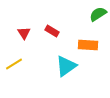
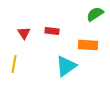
green semicircle: moved 3 px left
red rectangle: rotated 24 degrees counterclockwise
yellow line: rotated 48 degrees counterclockwise
